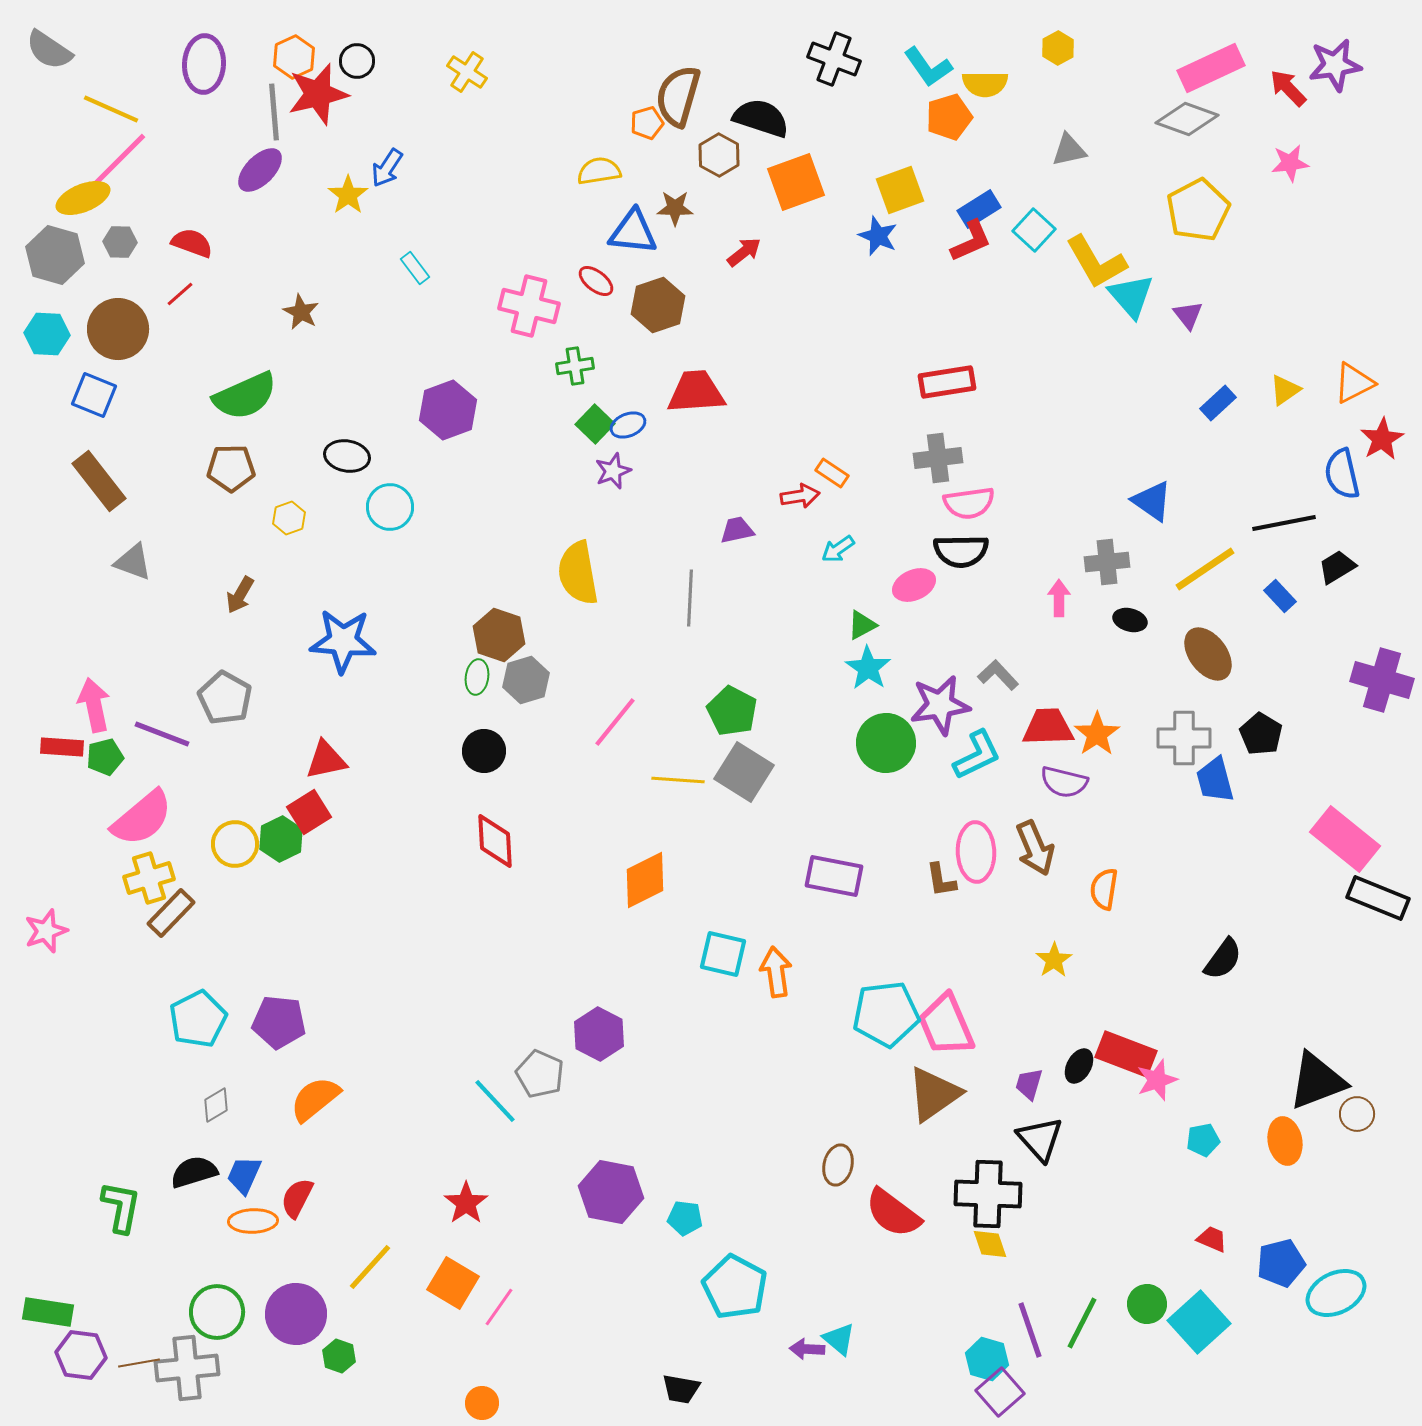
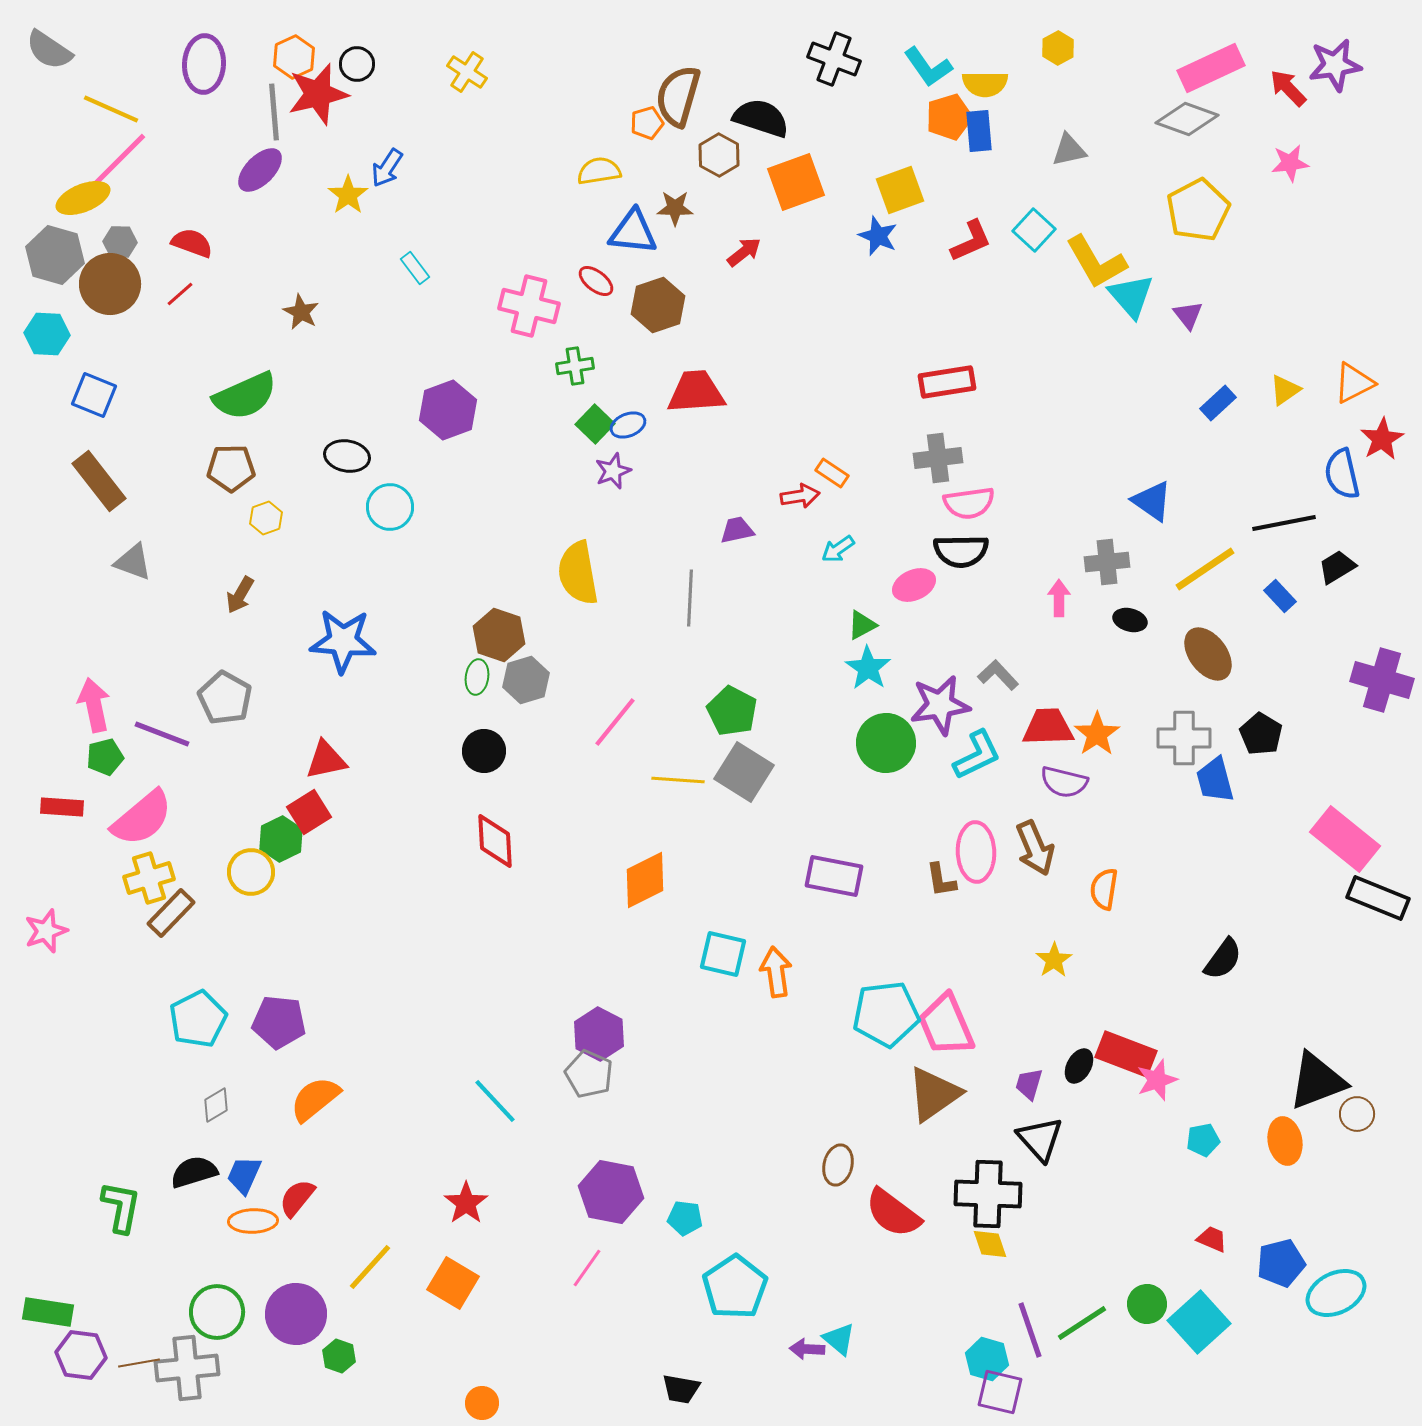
black circle at (357, 61): moved 3 px down
blue rectangle at (979, 209): moved 78 px up; rotated 63 degrees counterclockwise
brown circle at (118, 329): moved 8 px left, 45 px up
yellow hexagon at (289, 518): moved 23 px left
red rectangle at (62, 747): moved 60 px down
yellow circle at (235, 844): moved 16 px right, 28 px down
gray pentagon at (540, 1074): moved 49 px right
red semicircle at (297, 1198): rotated 12 degrees clockwise
cyan pentagon at (735, 1287): rotated 10 degrees clockwise
pink line at (499, 1307): moved 88 px right, 39 px up
green line at (1082, 1323): rotated 30 degrees clockwise
purple square at (1000, 1392): rotated 36 degrees counterclockwise
